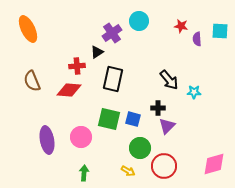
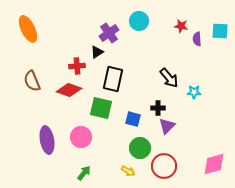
purple cross: moved 3 px left
black arrow: moved 2 px up
red diamond: rotated 15 degrees clockwise
green square: moved 8 px left, 11 px up
green arrow: rotated 35 degrees clockwise
